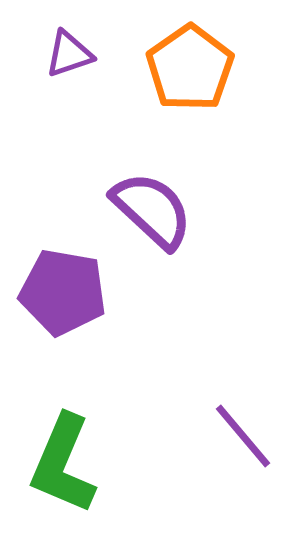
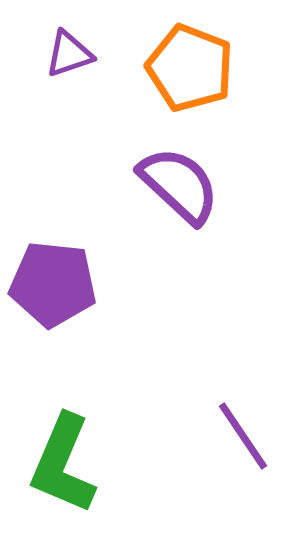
orange pentagon: rotated 16 degrees counterclockwise
purple semicircle: moved 27 px right, 25 px up
purple pentagon: moved 10 px left, 8 px up; rotated 4 degrees counterclockwise
purple line: rotated 6 degrees clockwise
